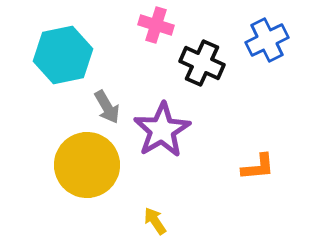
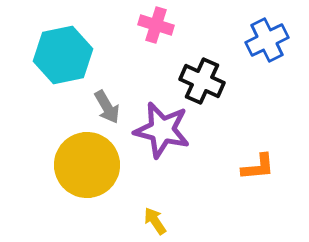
black cross: moved 18 px down
purple star: rotated 28 degrees counterclockwise
